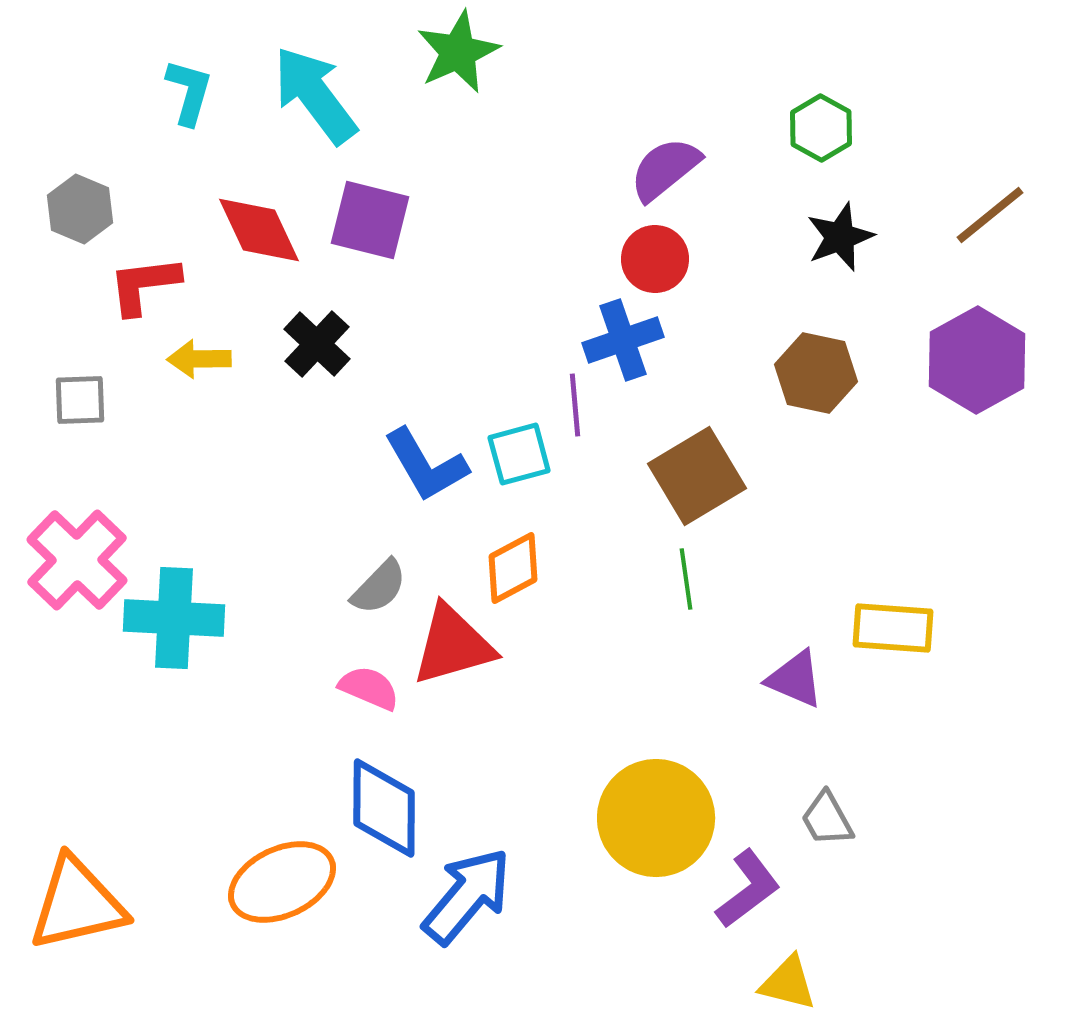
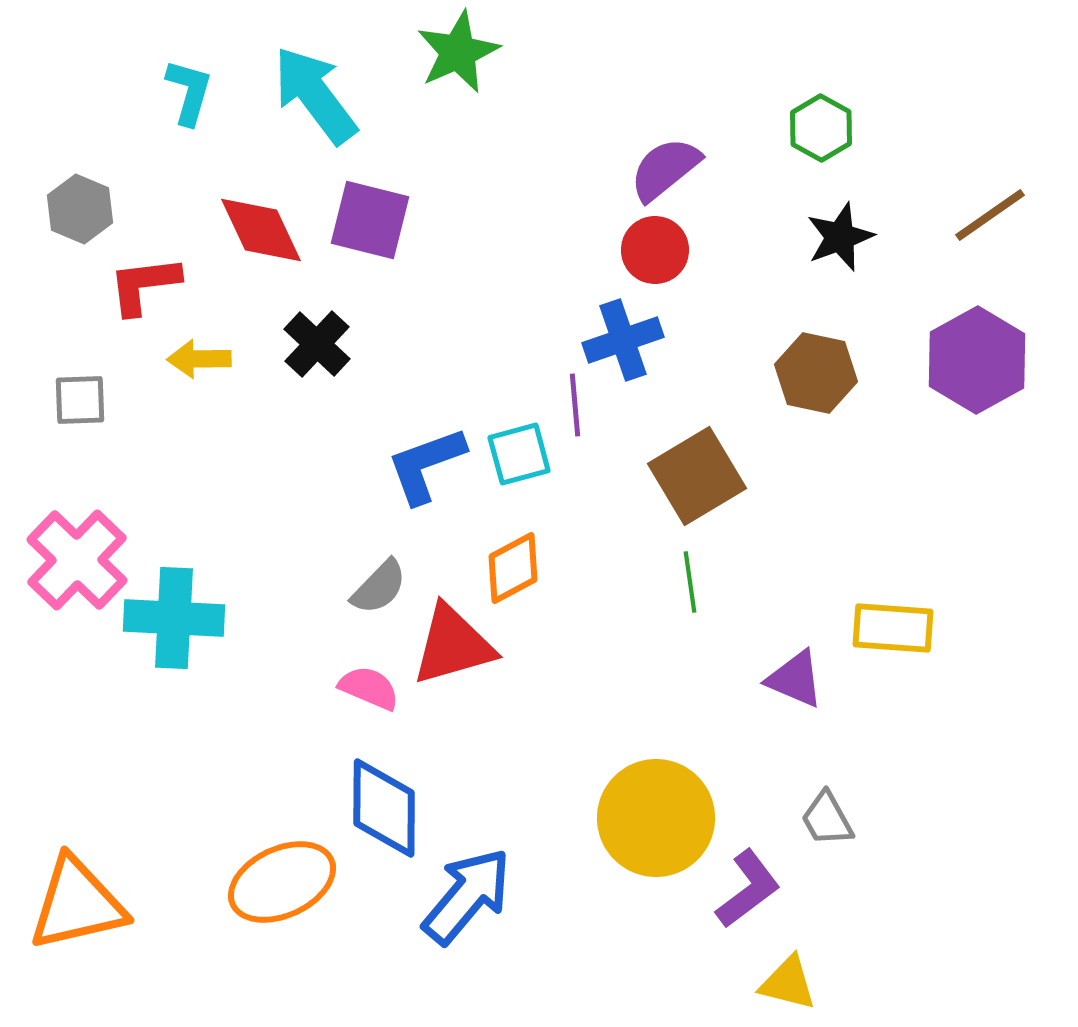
brown line: rotated 4 degrees clockwise
red diamond: moved 2 px right
red circle: moved 9 px up
blue L-shape: rotated 100 degrees clockwise
green line: moved 4 px right, 3 px down
